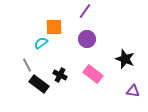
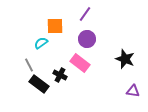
purple line: moved 3 px down
orange square: moved 1 px right, 1 px up
gray line: moved 2 px right
pink rectangle: moved 13 px left, 11 px up
